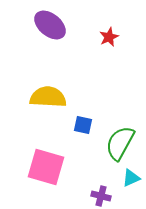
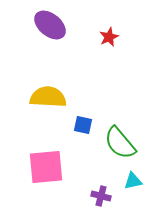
green semicircle: rotated 69 degrees counterclockwise
pink square: rotated 21 degrees counterclockwise
cyan triangle: moved 2 px right, 3 px down; rotated 12 degrees clockwise
